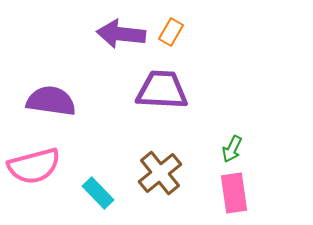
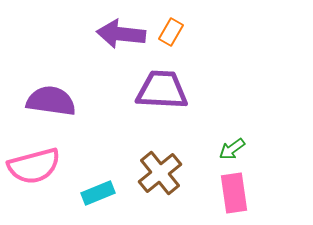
green arrow: rotated 28 degrees clockwise
cyan rectangle: rotated 68 degrees counterclockwise
